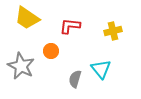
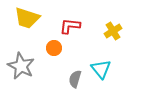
yellow trapezoid: rotated 16 degrees counterclockwise
yellow cross: rotated 18 degrees counterclockwise
orange circle: moved 3 px right, 3 px up
